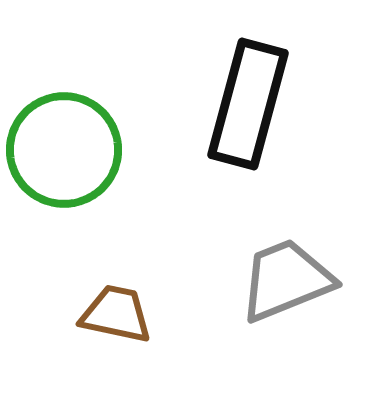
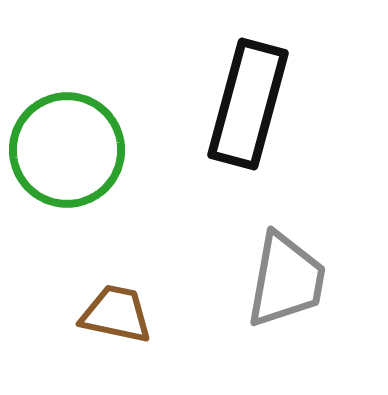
green circle: moved 3 px right
gray trapezoid: rotated 122 degrees clockwise
